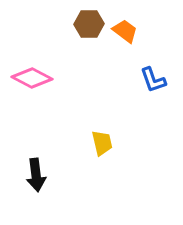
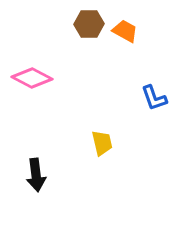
orange trapezoid: rotated 8 degrees counterclockwise
blue L-shape: moved 1 px right, 18 px down
